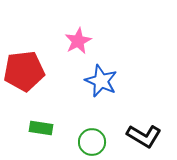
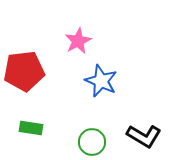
green rectangle: moved 10 px left
